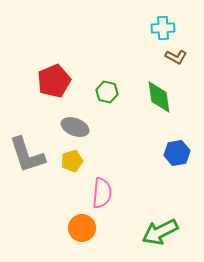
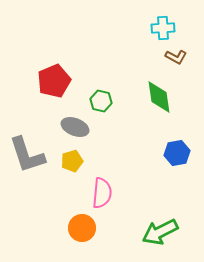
green hexagon: moved 6 px left, 9 px down
